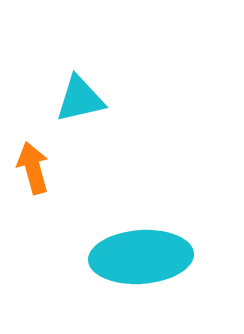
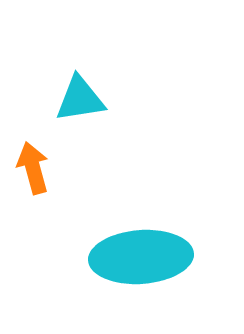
cyan triangle: rotated 4 degrees clockwise
